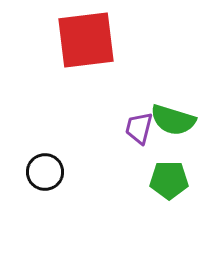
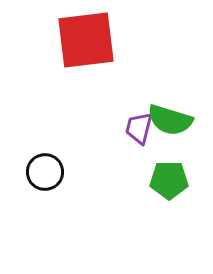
green semicircle: moved 3 px left
